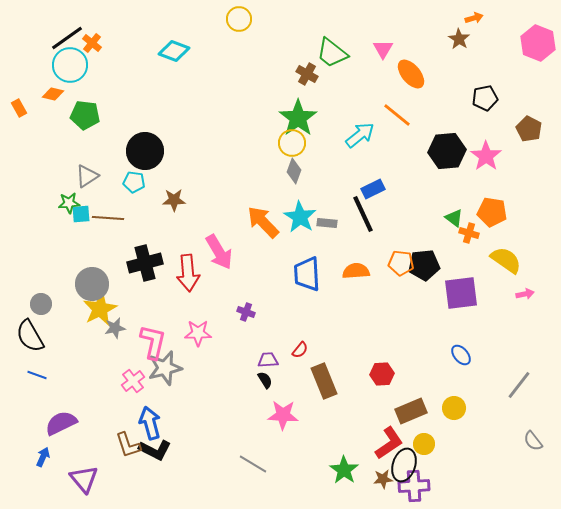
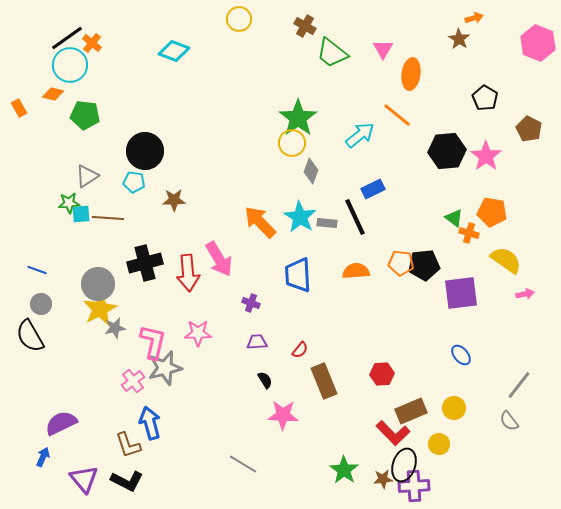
brown cross at (307, 74): moved 2 px left, 48 px up
orange ellipse at (411, 74): rotated 48 degrees clockwise
black pentagon at (485, 98): rotated 30 degrees counterclockwise
gray diamond at (294, 171): moved 17 px right
black line at (363, 214): moved 8 px left, 3 px down
orange arrow at (263, 222): moved 3 px left
pink arrow at (219, 252): moved 7 px down
blue trapezoid at (307, 274): moved 9 px left, 1 px down
gray circle at (92, 284): moved 6 px right
purple cross at (246, 312): moved 5 px right, 9 px up
purple trapezoid at (268, 360): moved 11 px left, 18 px up
blue line at (37, 375): moved 105 px up
gray semicircle at (533, 441): moved 24 px left, 20 px up
red L-shape at (389, 443): moved 4 px right, 10 px up; rotated 80 degrees clockwise
yellow circle at (424, 444): moved 15 px right
black L-shape at (155, 450): moved 28 px left, 31 px down
gray line at (253, 464): moved 10 px left
